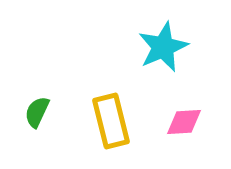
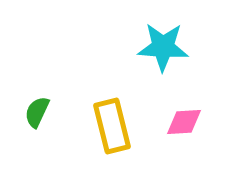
cyan star: rotated 27 degrees clockwise
yellow rectangle: moved 1 px right, 5 px down
